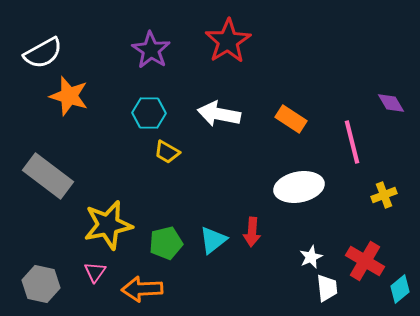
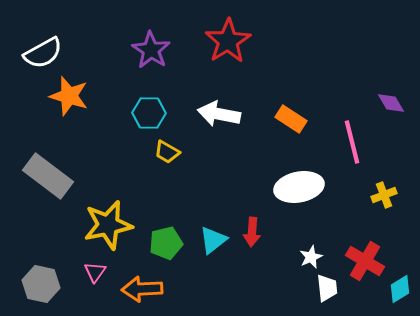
cyan diamond: rotated 8 degrees clockwise
